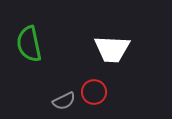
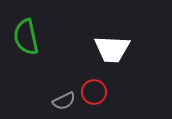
green semicircle: moved 3 px left, 7 px up
